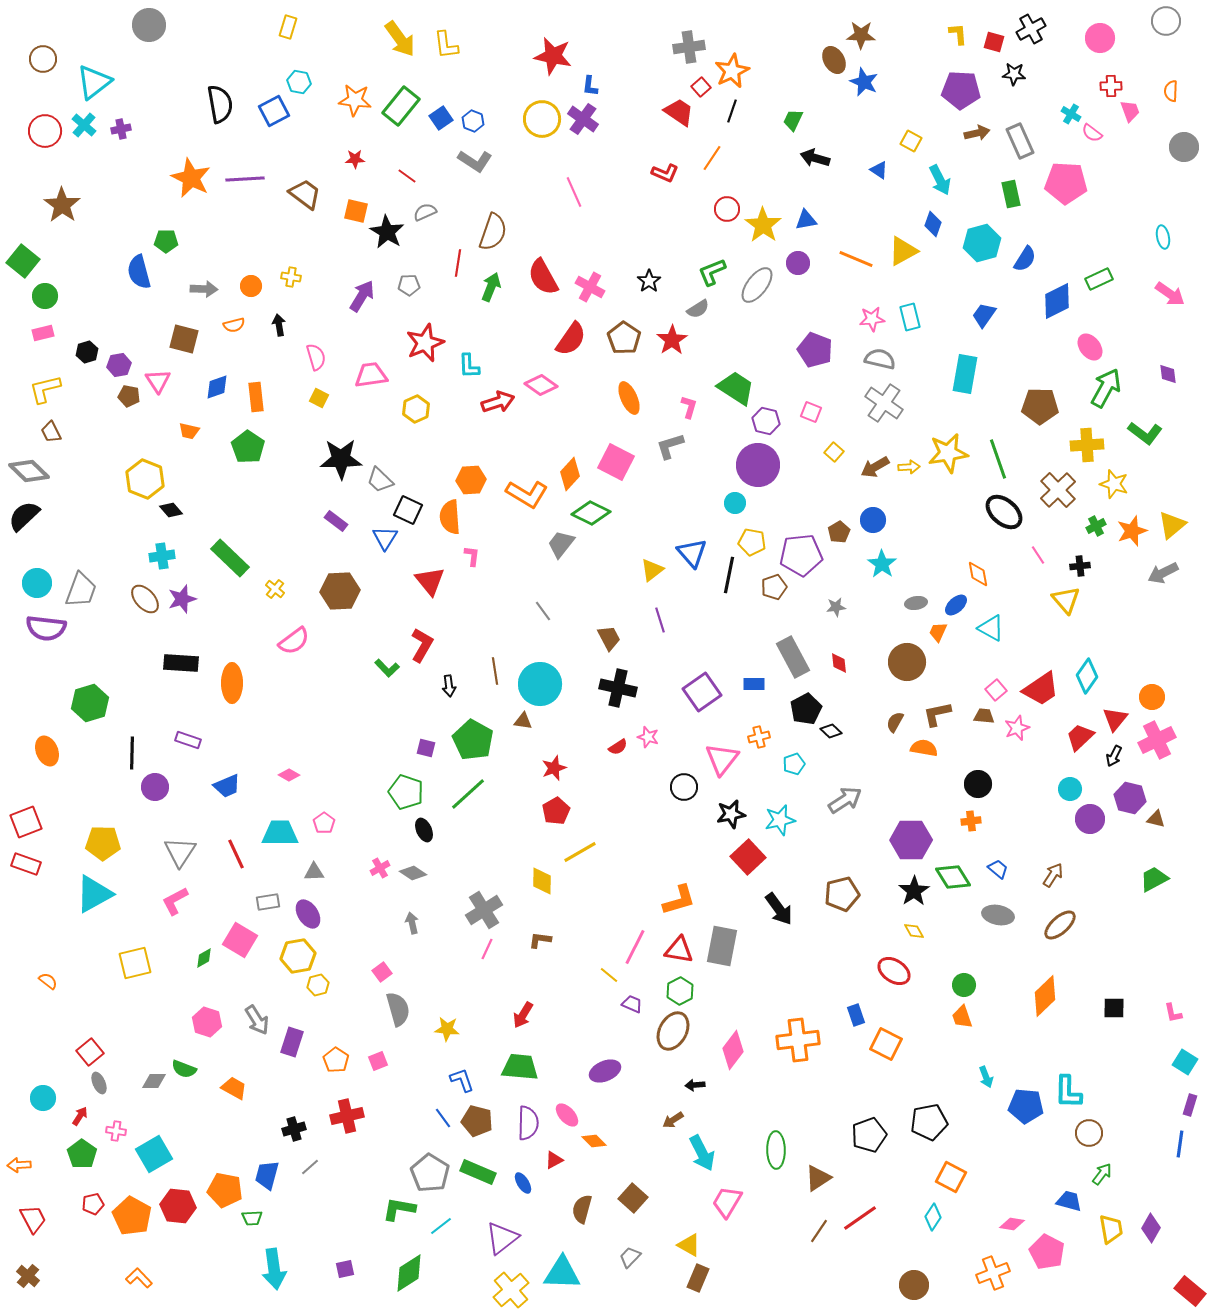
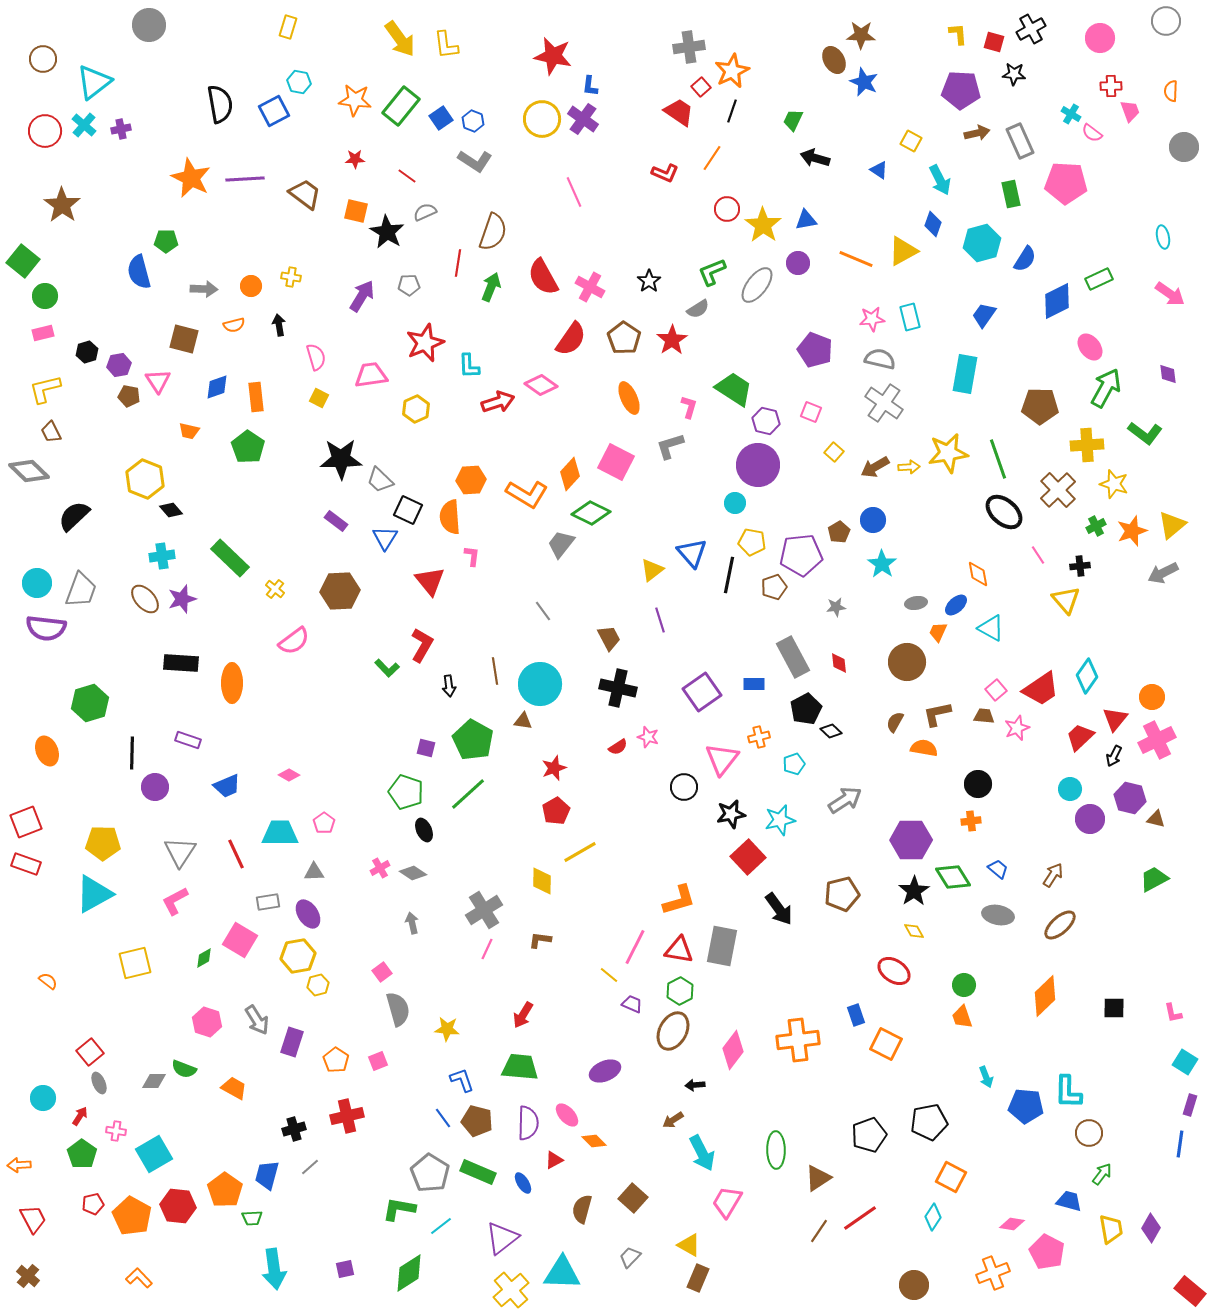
green trapezoid at (736, 388): moved 2 px left, 1 px down
black semicircle at (24, 516): moved 50 px right
orange pentagon at (225, 1190): rotated 24 degrees clockwise
